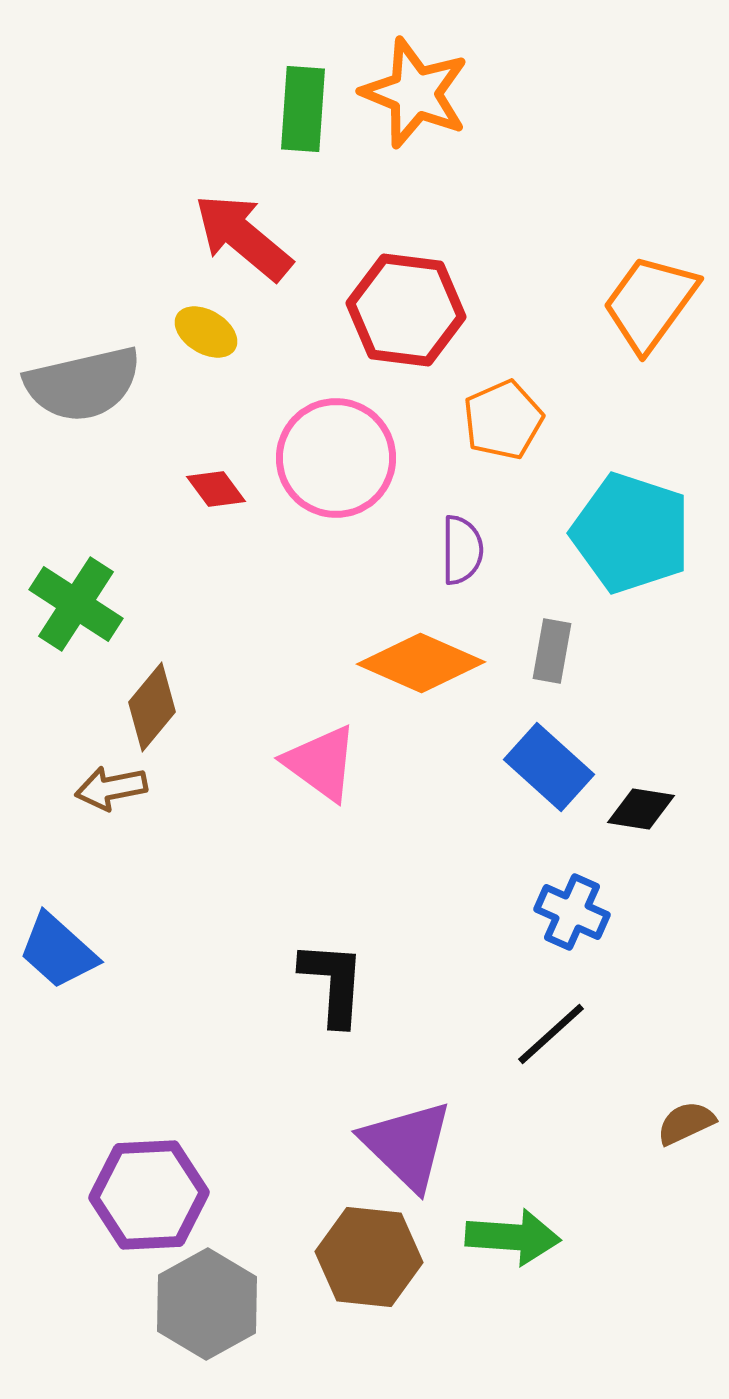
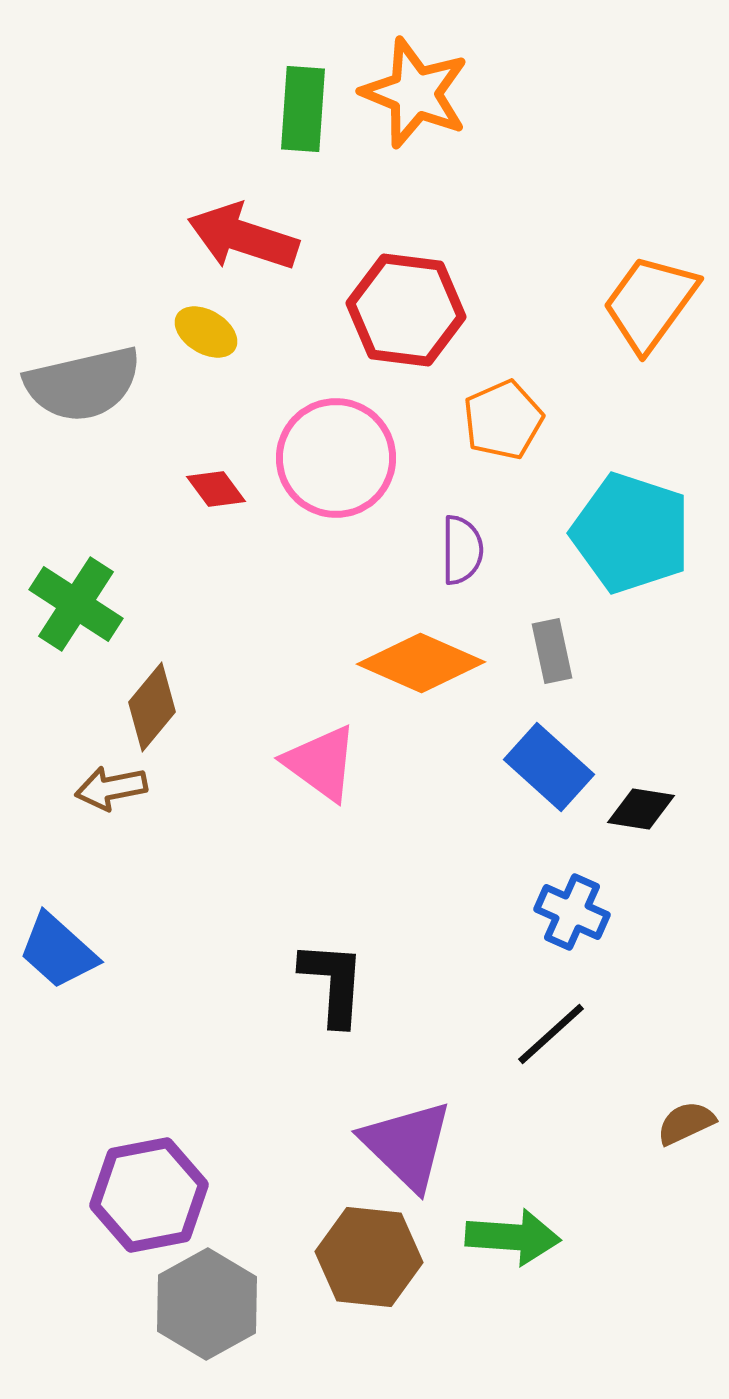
red arrow: rotated 22 degrees counterclockwise
gray rectangle: rotated 22 degrees counterclockwise
purple hexagon: rotated 8 degrees counterclockwise
